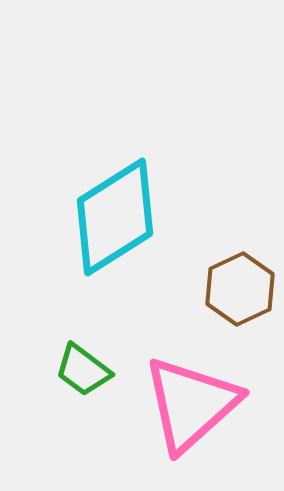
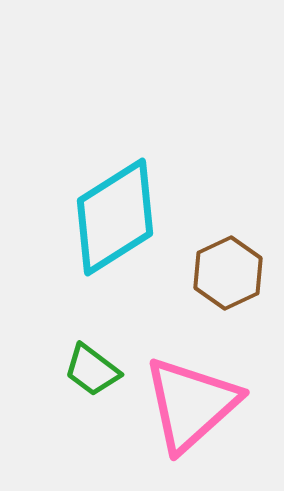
brown hexagon: moved 12 px left, 16 px up
green trapezoid: moved 9 px right
